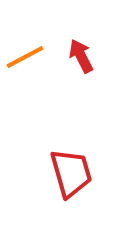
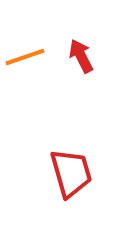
orange line: rotated 9 degrees clockwise
